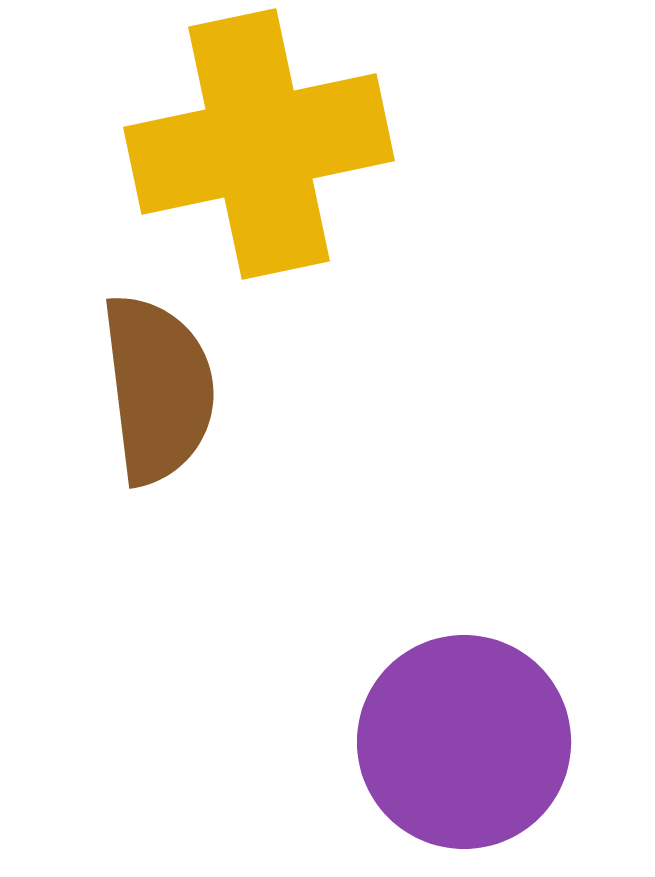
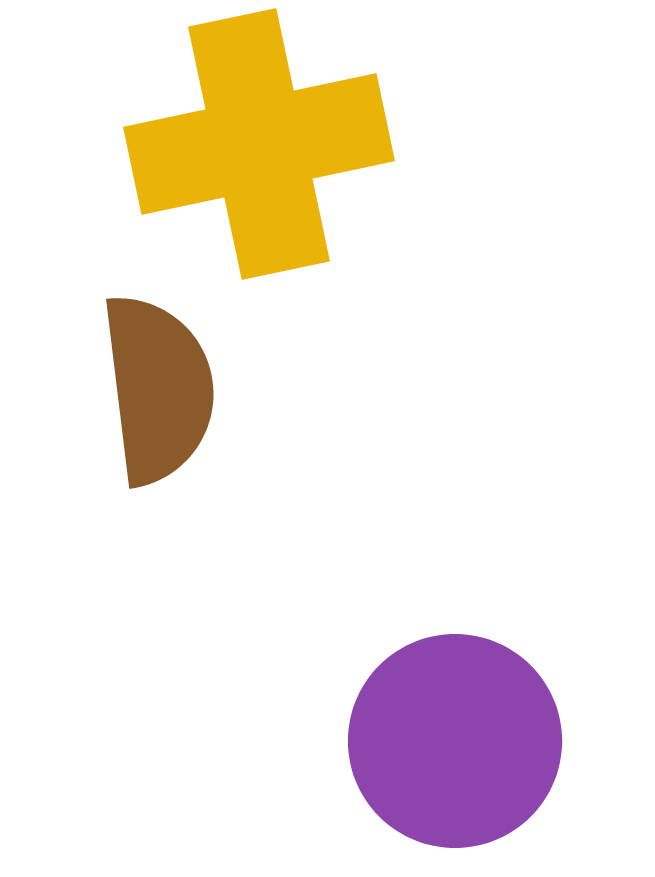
purple circle: moved 9 px left, 1 px up
